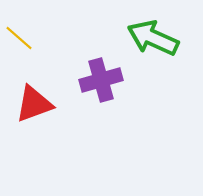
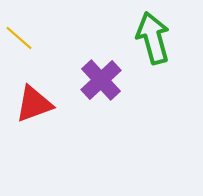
green arrow: rotated 51 degrees clockwise
purple cross: rotated 27 degrees counterclockwise
